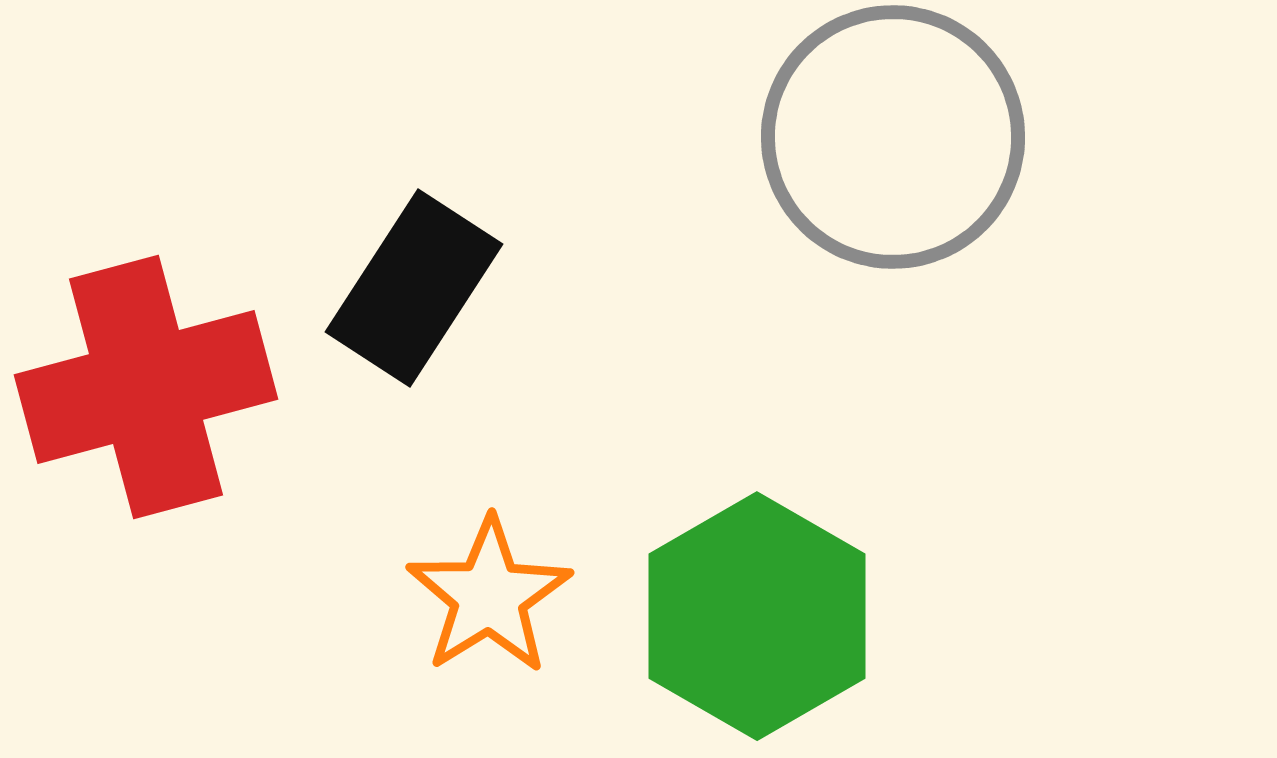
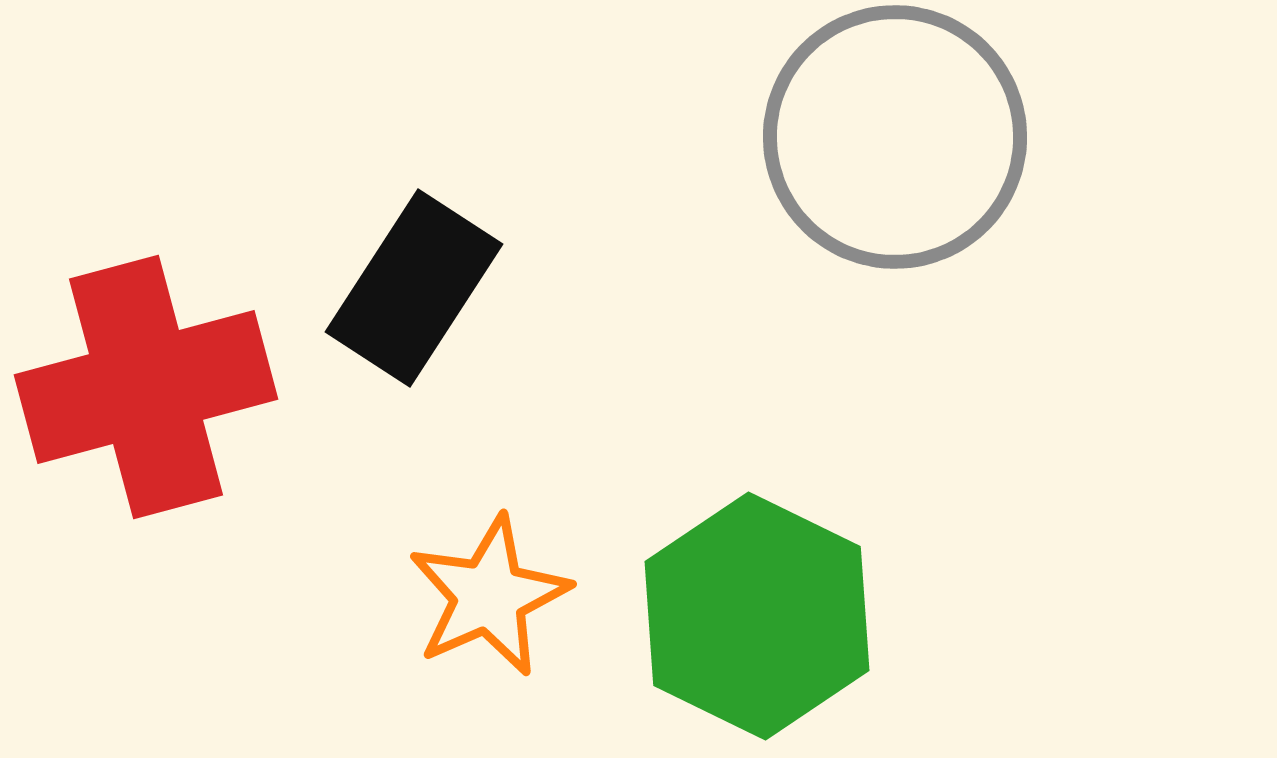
gray circle: moved 2 px right
orange star: rotated 8 degrees clockwise
green hexagon: rotated 4 degrees counterclockwise
